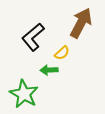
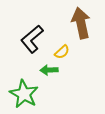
brown arrow: rotated 40 degrees counterclockwise
black L-shape: moved 1 px left, 2 px down
yellow semicircle: moved 1 px up
